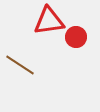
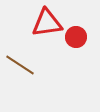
red triangle: moved 2 px left, 2 px down
